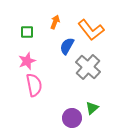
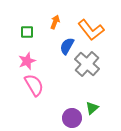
gray cross: moved 1 px left, 3 px up
pink semicircle: rotated 20 degrees counterclockwise
